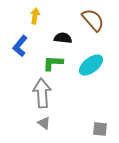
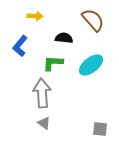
yellow arrow: rotated 84 degrees clockwise
black semicircle: moved 1 px right
